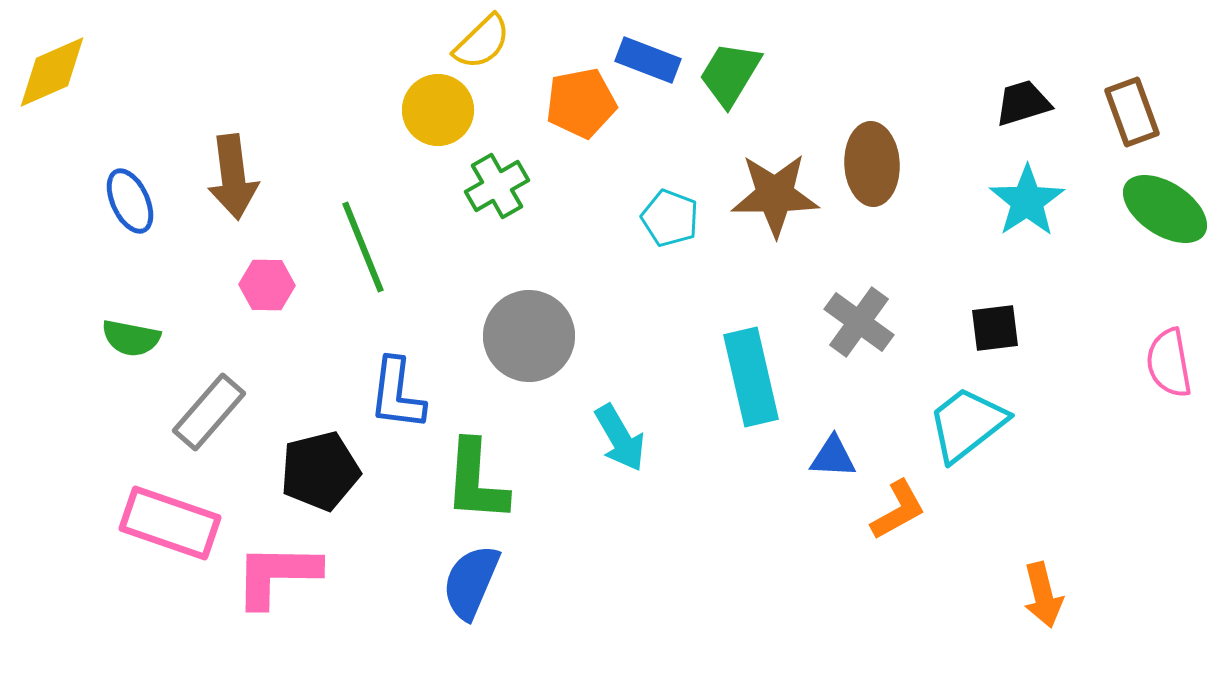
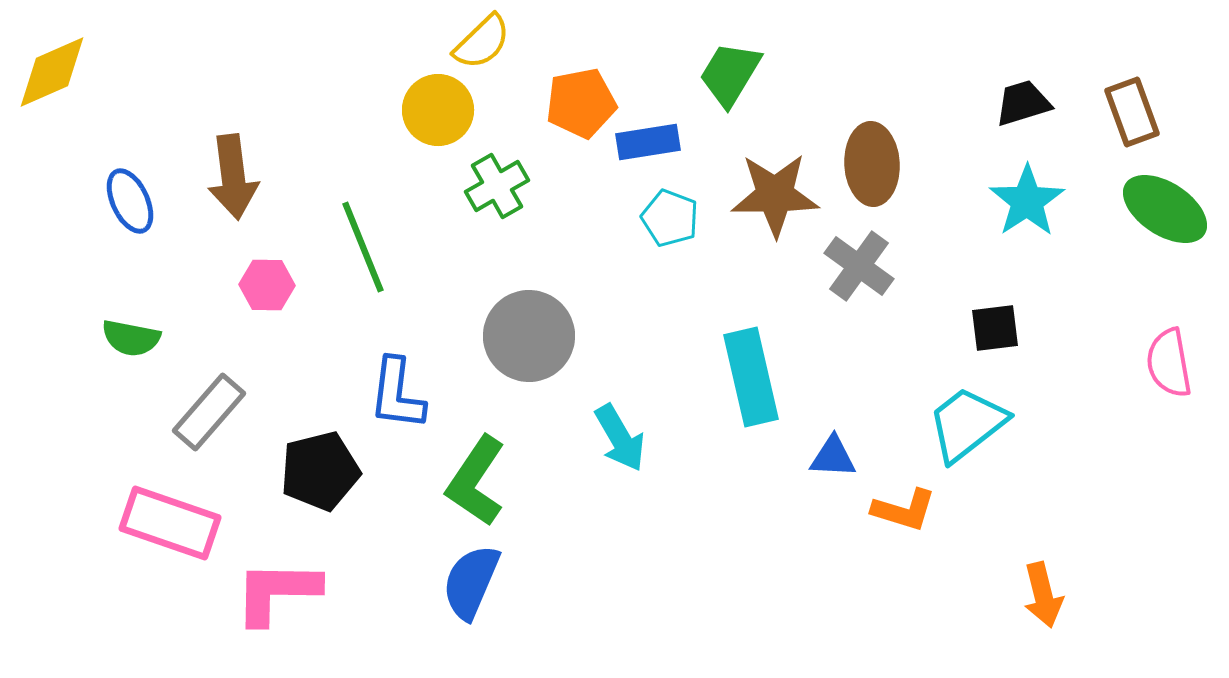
blue rectangle: moved 82 px down; rotated 30 degrees counterclockwise
gray cross: moved 56 px up
green L-shape: rotated 30 degrees clockwise
orange L-shape: moved 6 px right; rotated 46 degrees clockwise
pink L-shape: moved 17 px down
